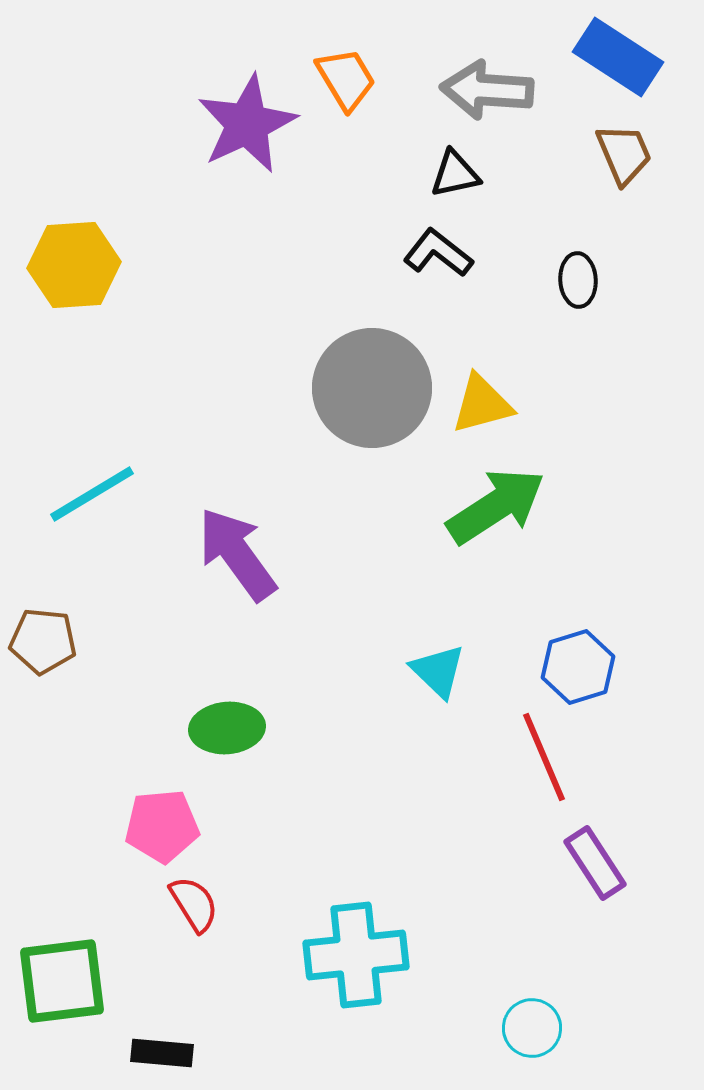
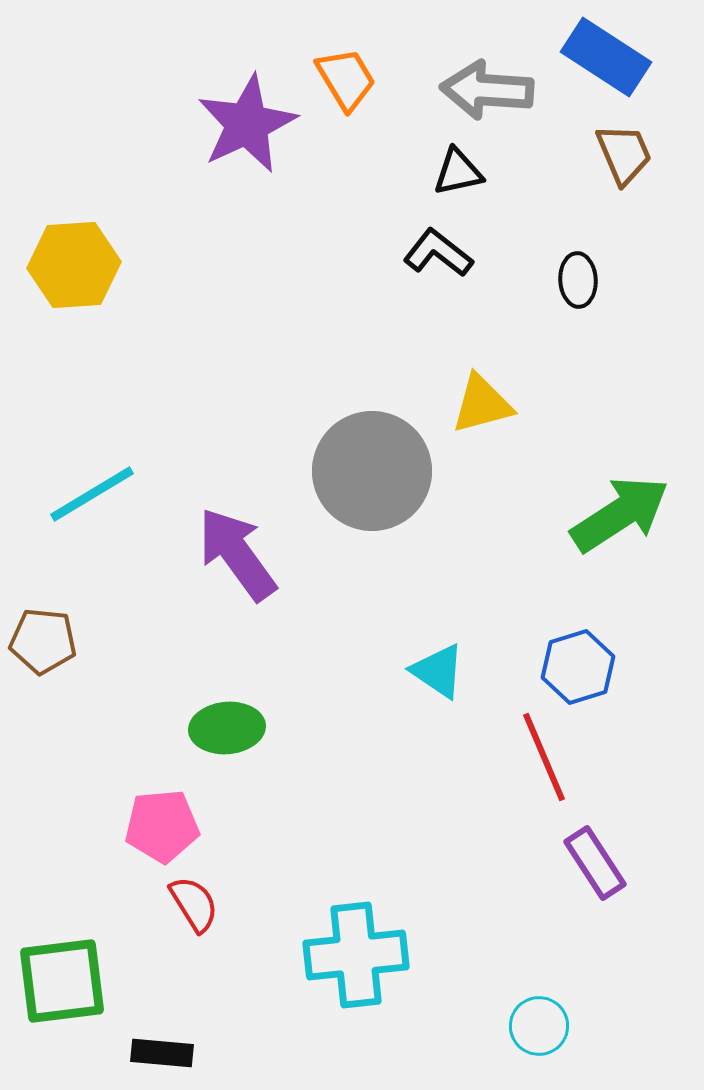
blue rectangle: moved 12 px left
black triangle: moved 3 px right, 2 px up
gray circle: moved 83 px down
green arrow: moved 124 px right, 8 px down
cyan triangle: rotated 10 degrees counterclockwise
cyan circle: moved 7 px right, 2 px up
